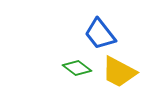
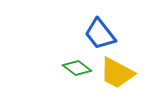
yellow trapezoid: moved 2 px left, 1 px down
